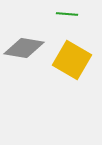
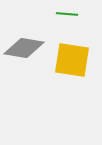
yellow square: rotated 21 degrees counterclockwise
